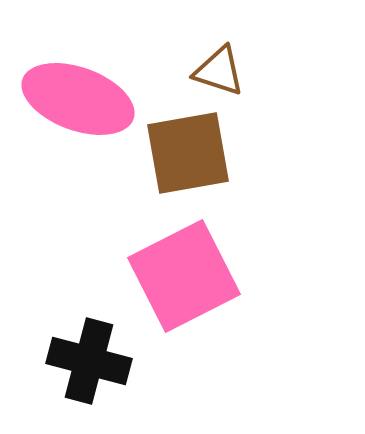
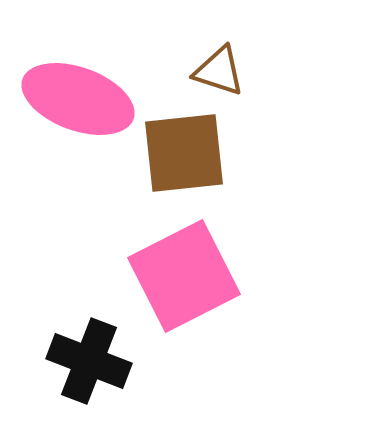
brown square: moved 4 px left; rotated 4 degrees clockwise
black cross: rotated 6 degrees clockwise
